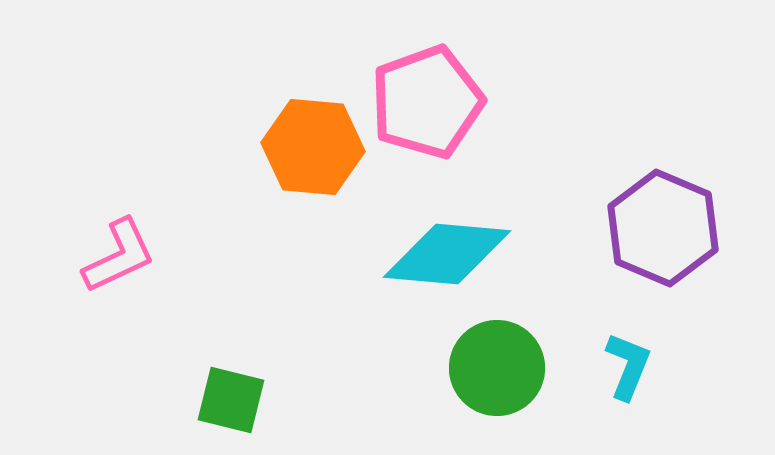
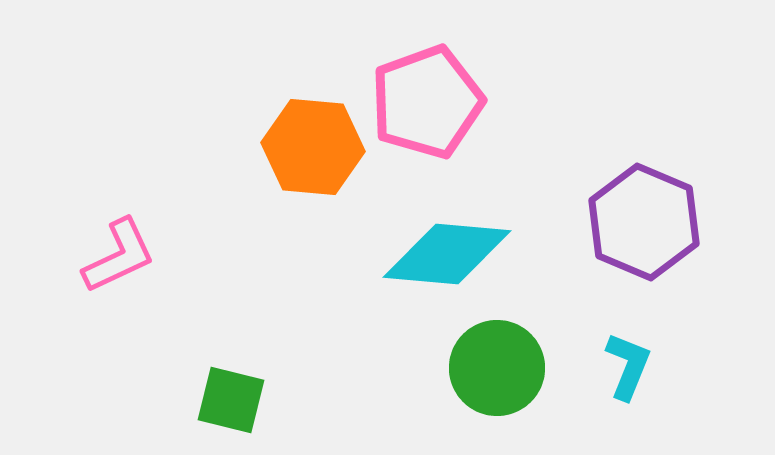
purple hexagon: moved 19 px left, 6 px up
